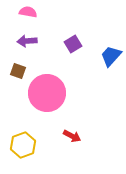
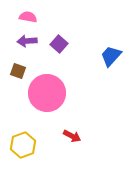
pink semicircle: moved 5 px down
purple square: moved 14 px left; rotated 18 degrees counterclockwise
